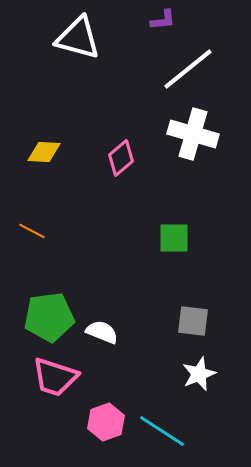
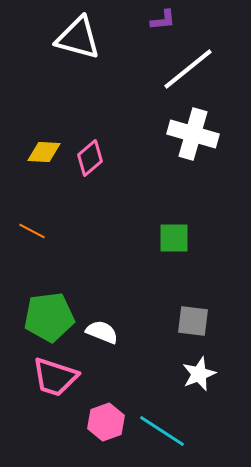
pink diamond: moved 31 px left
